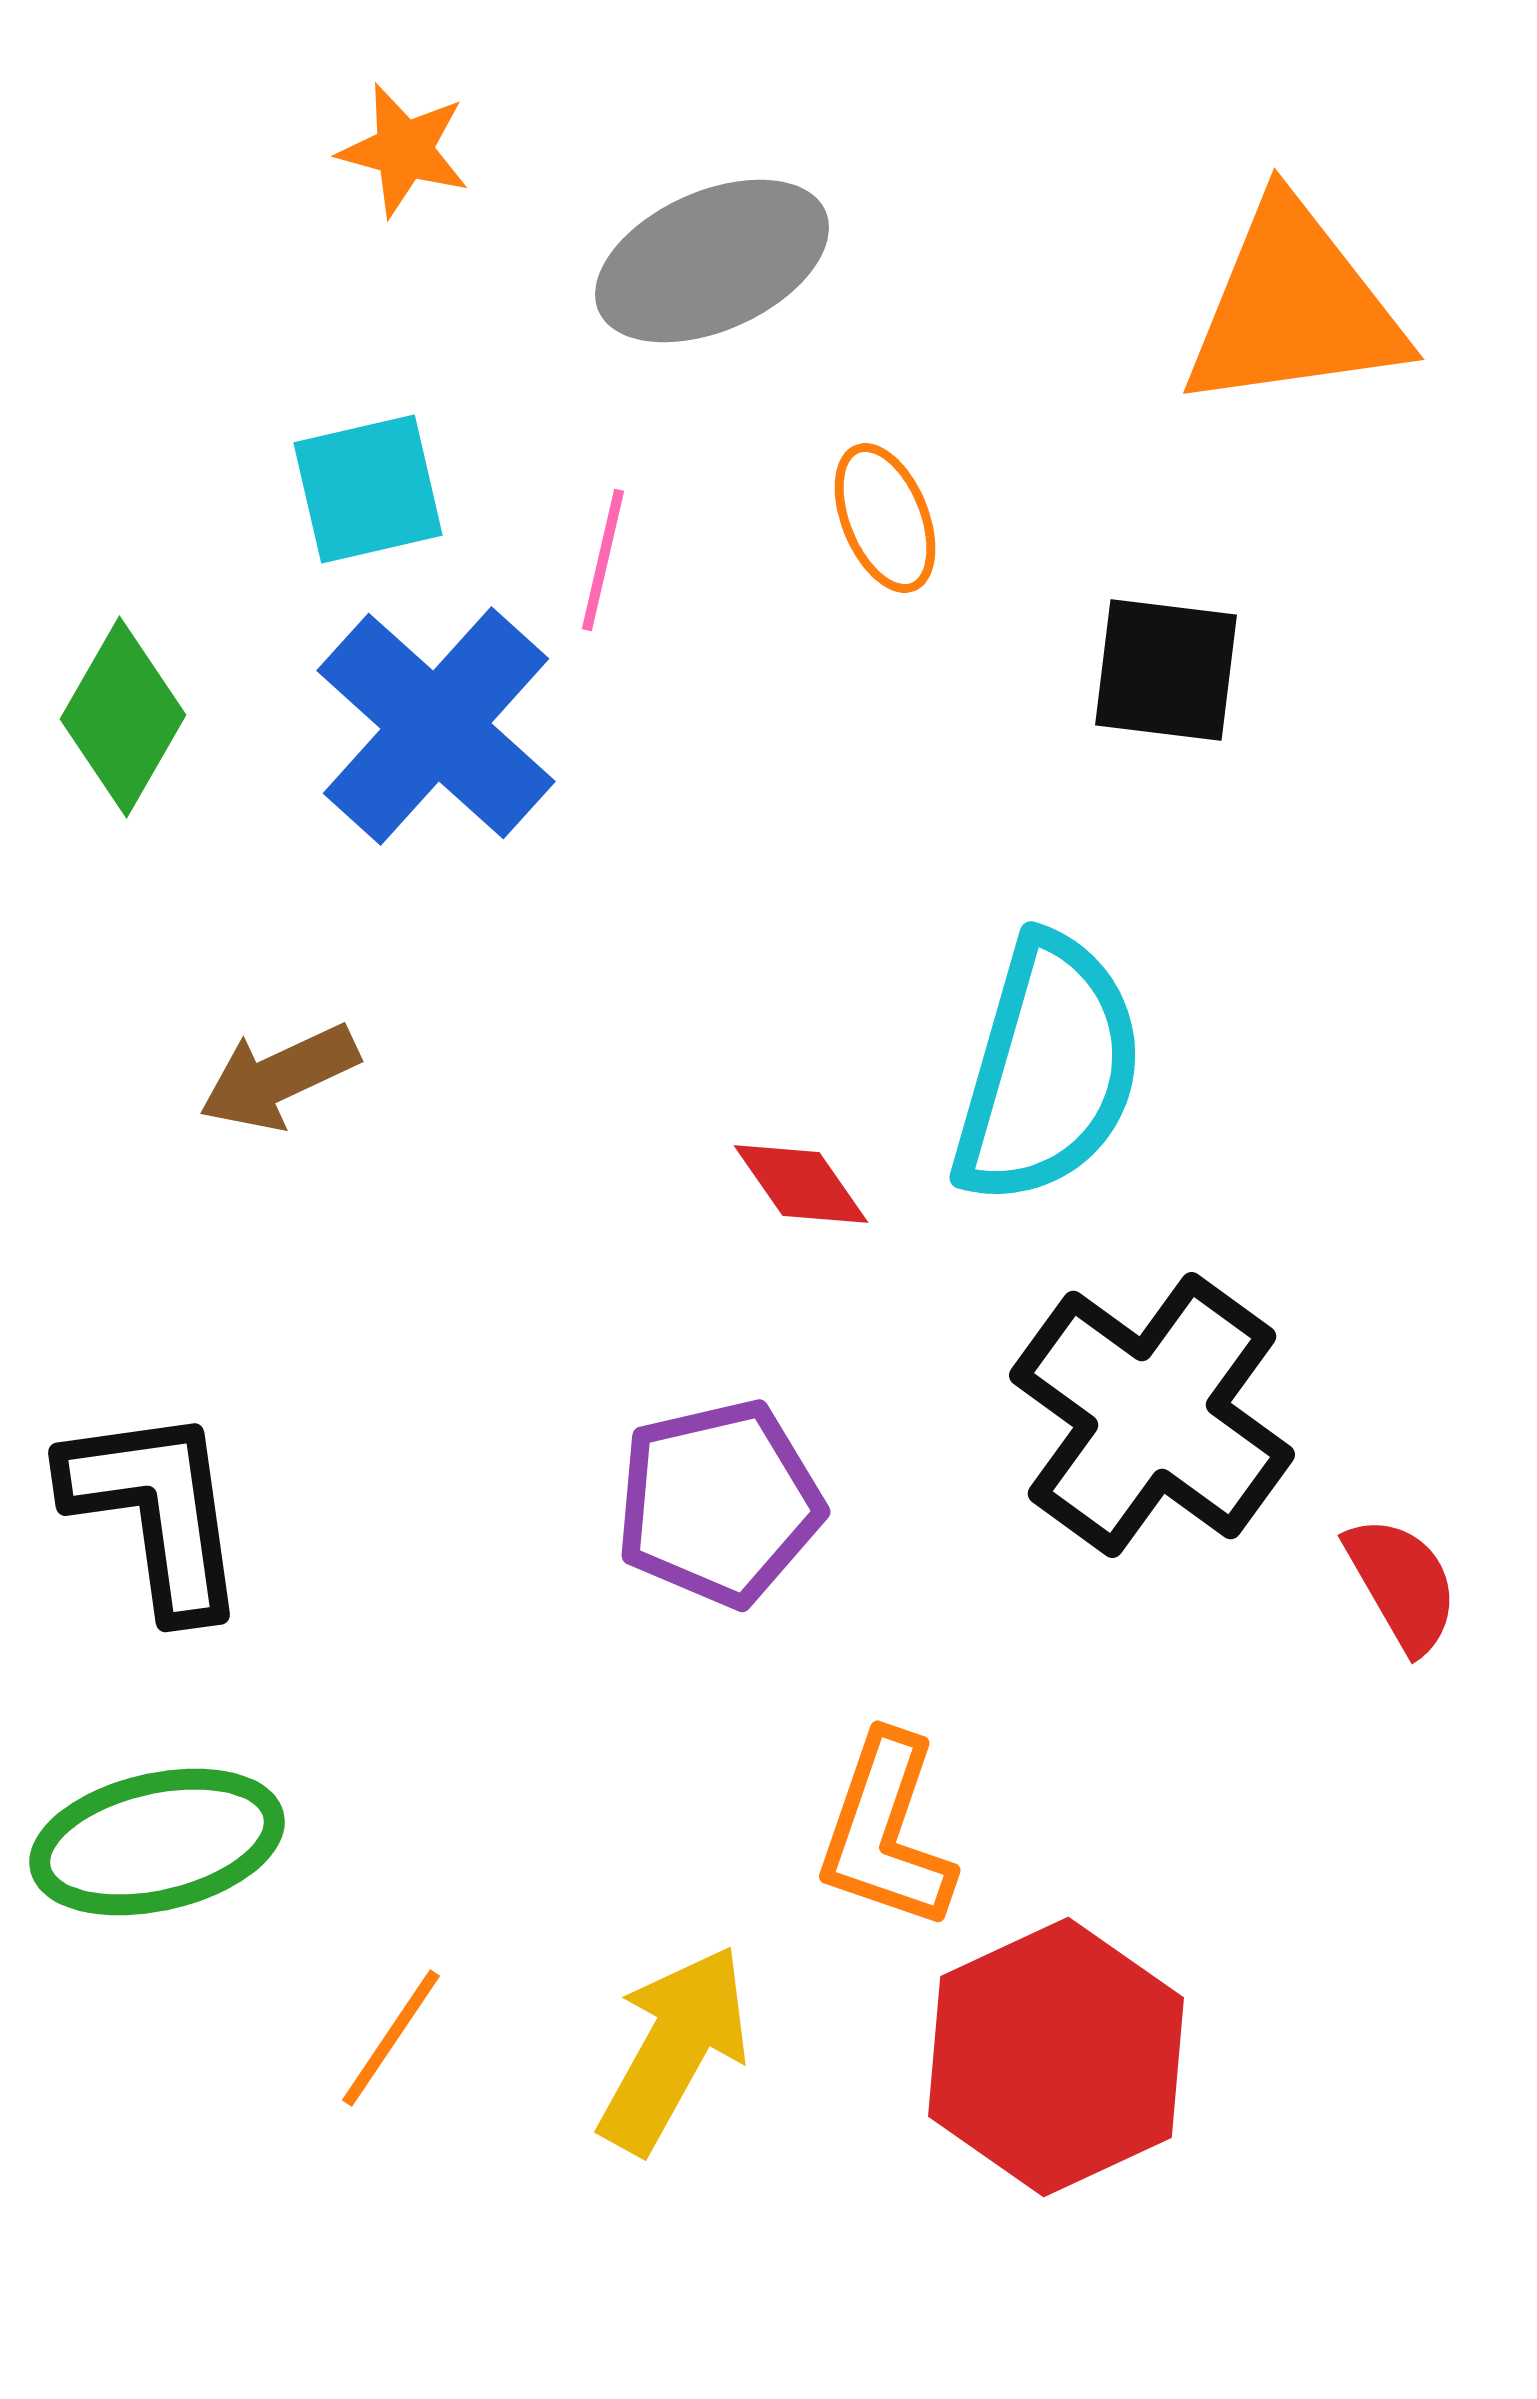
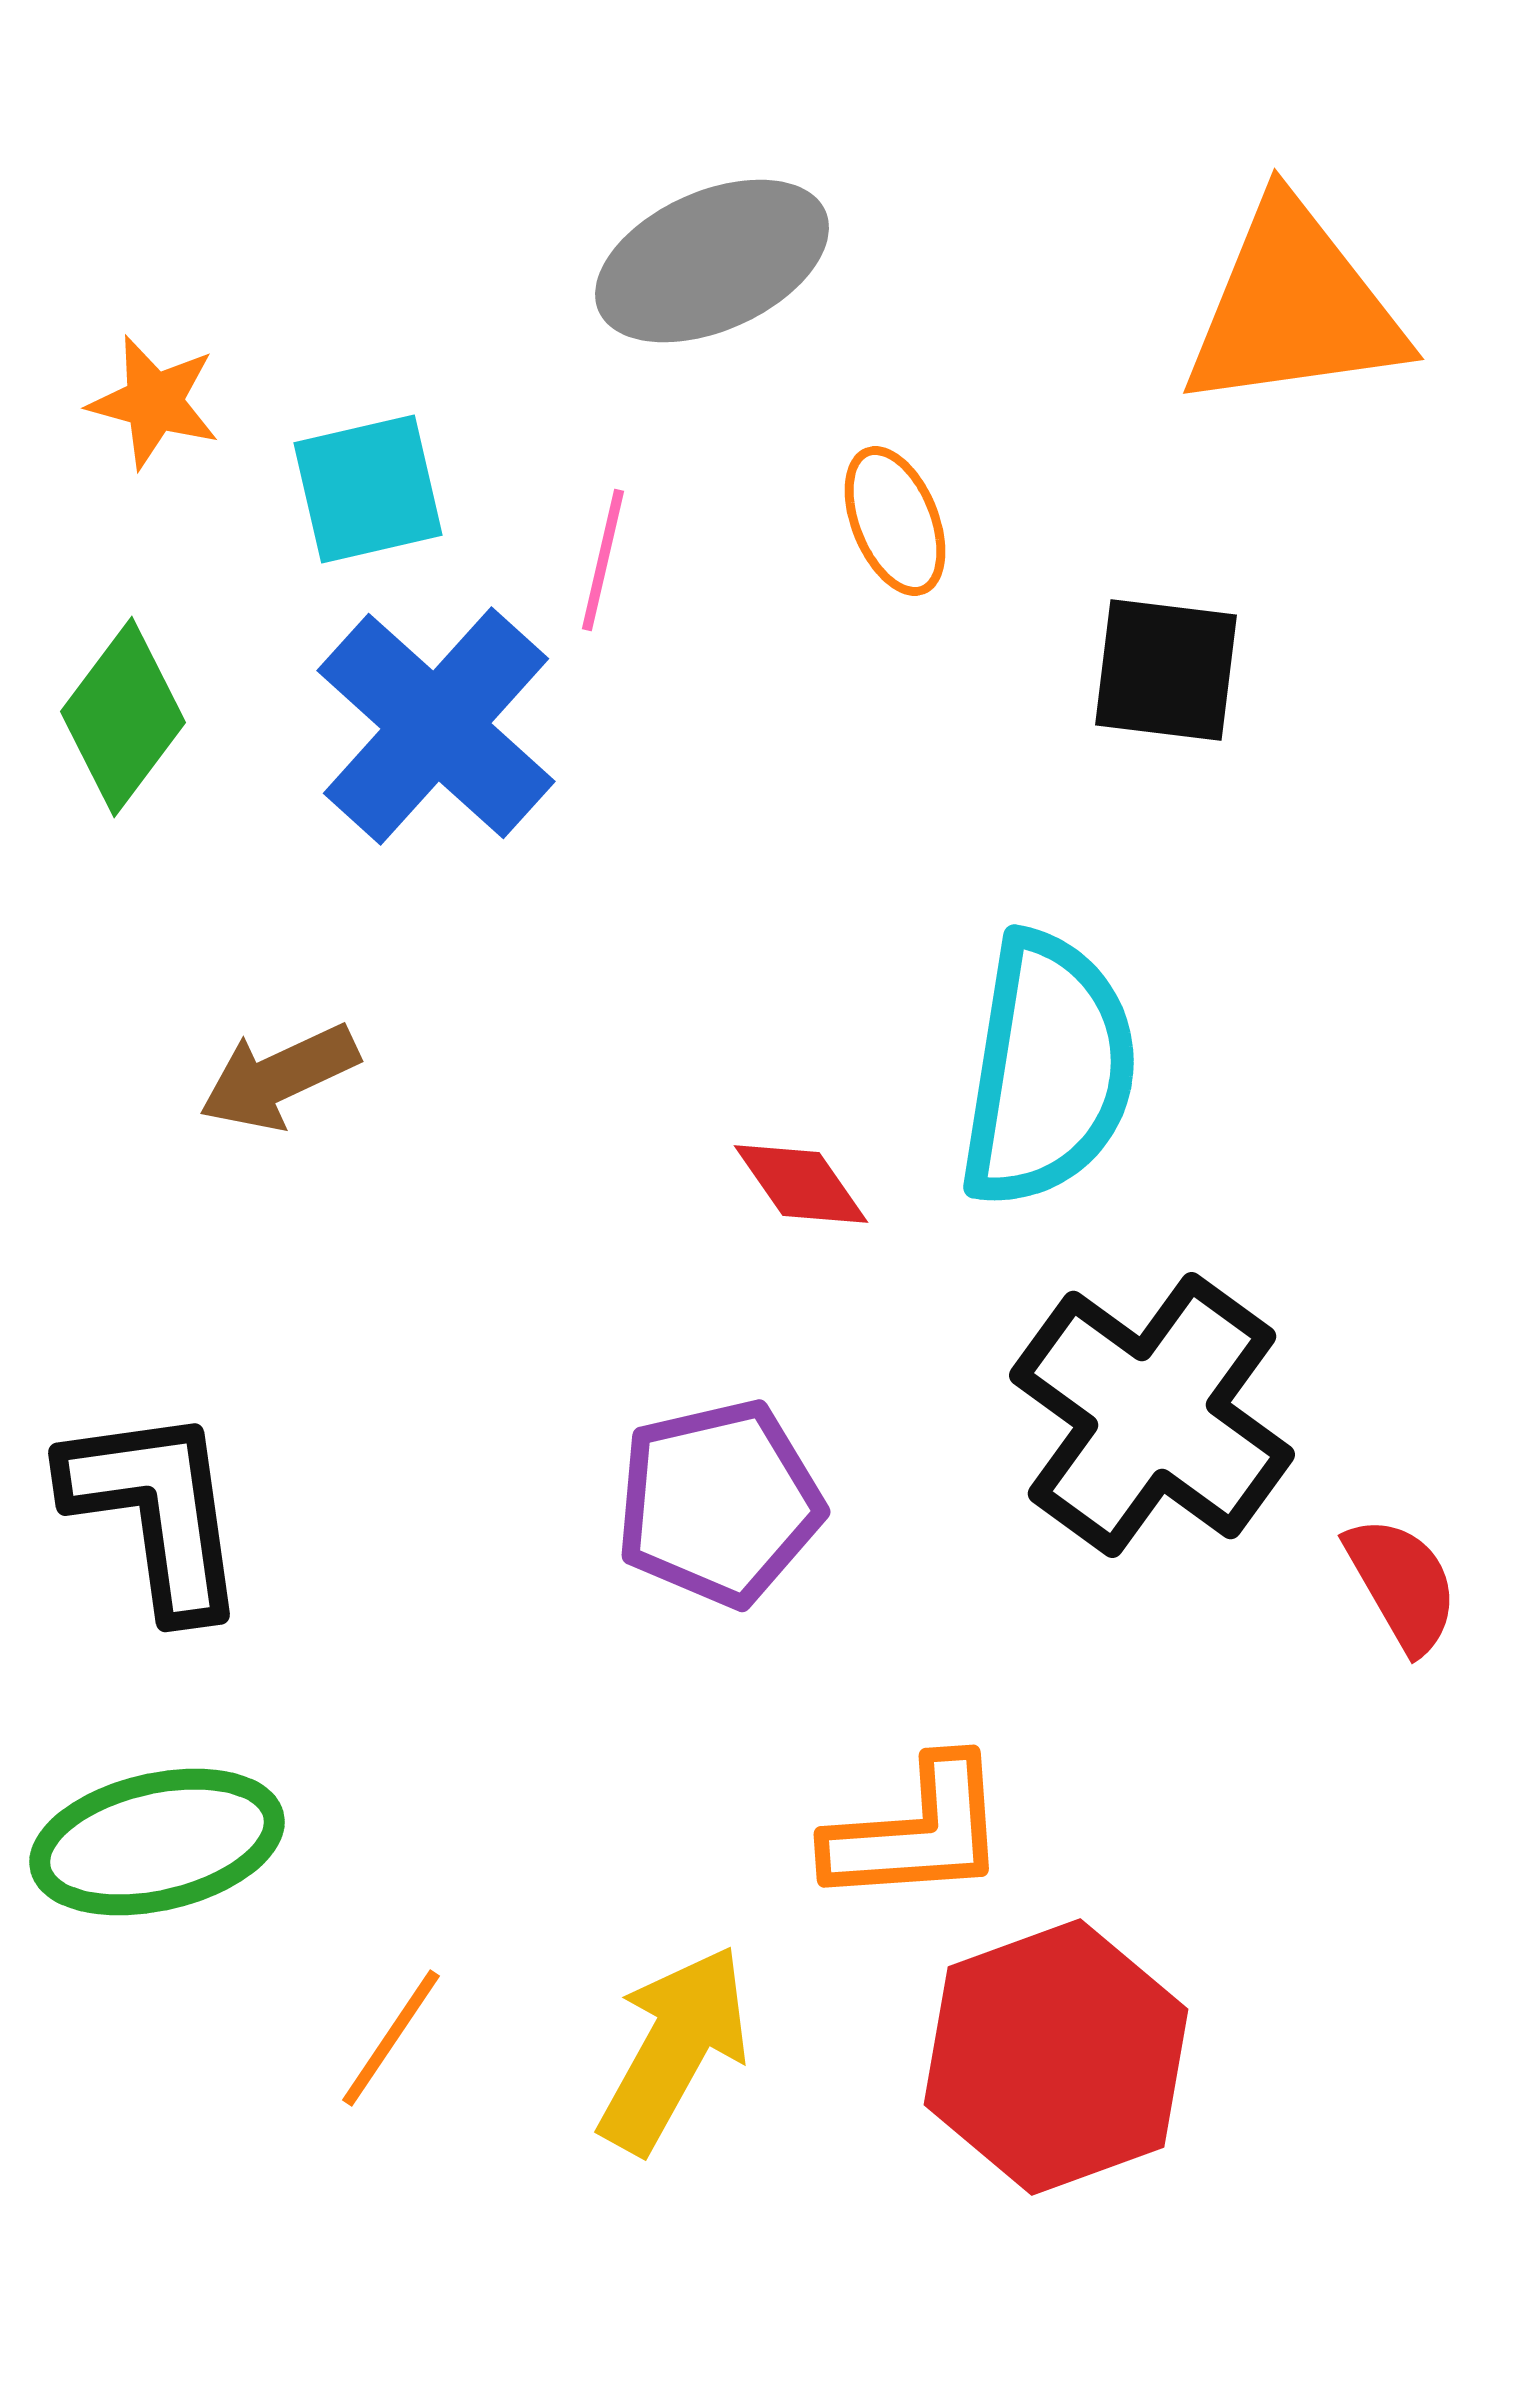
orange star: moved 250 px left, 252 px down
orange ellipse: moved 10 px right, 3 px down
green diamond: rotated 7 degrees clockwise
cyan semicircle: rotated 7 degrees counterclockwise
orange L-shape: moved 31 px right; rotated 113 degrees counterclockwise
red hexagon: rotated 5 degrees clockwise
